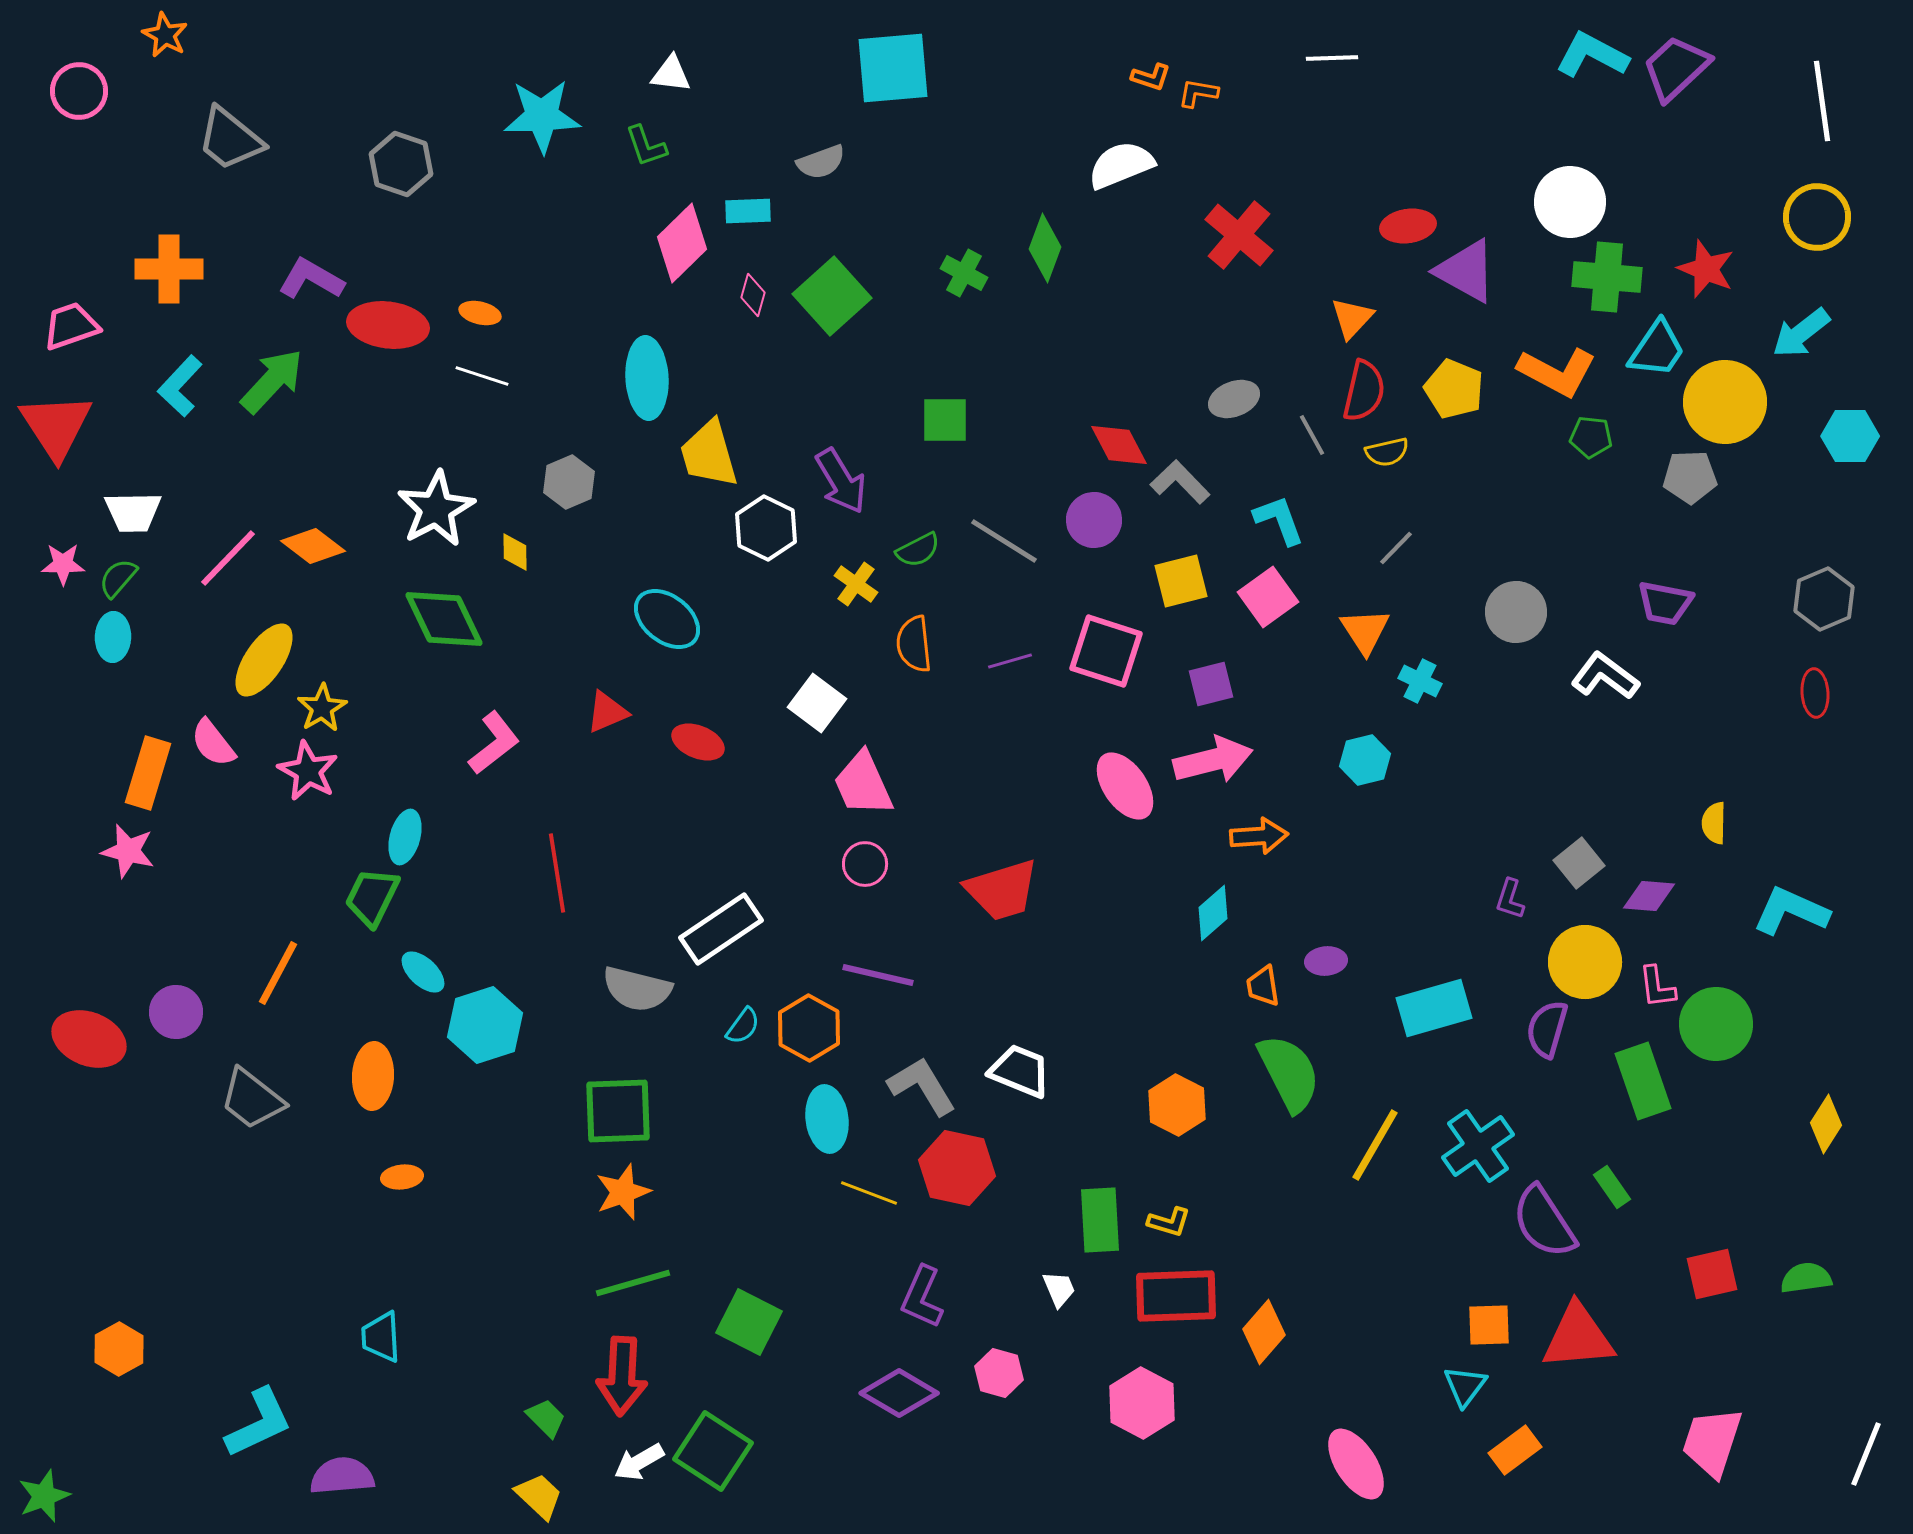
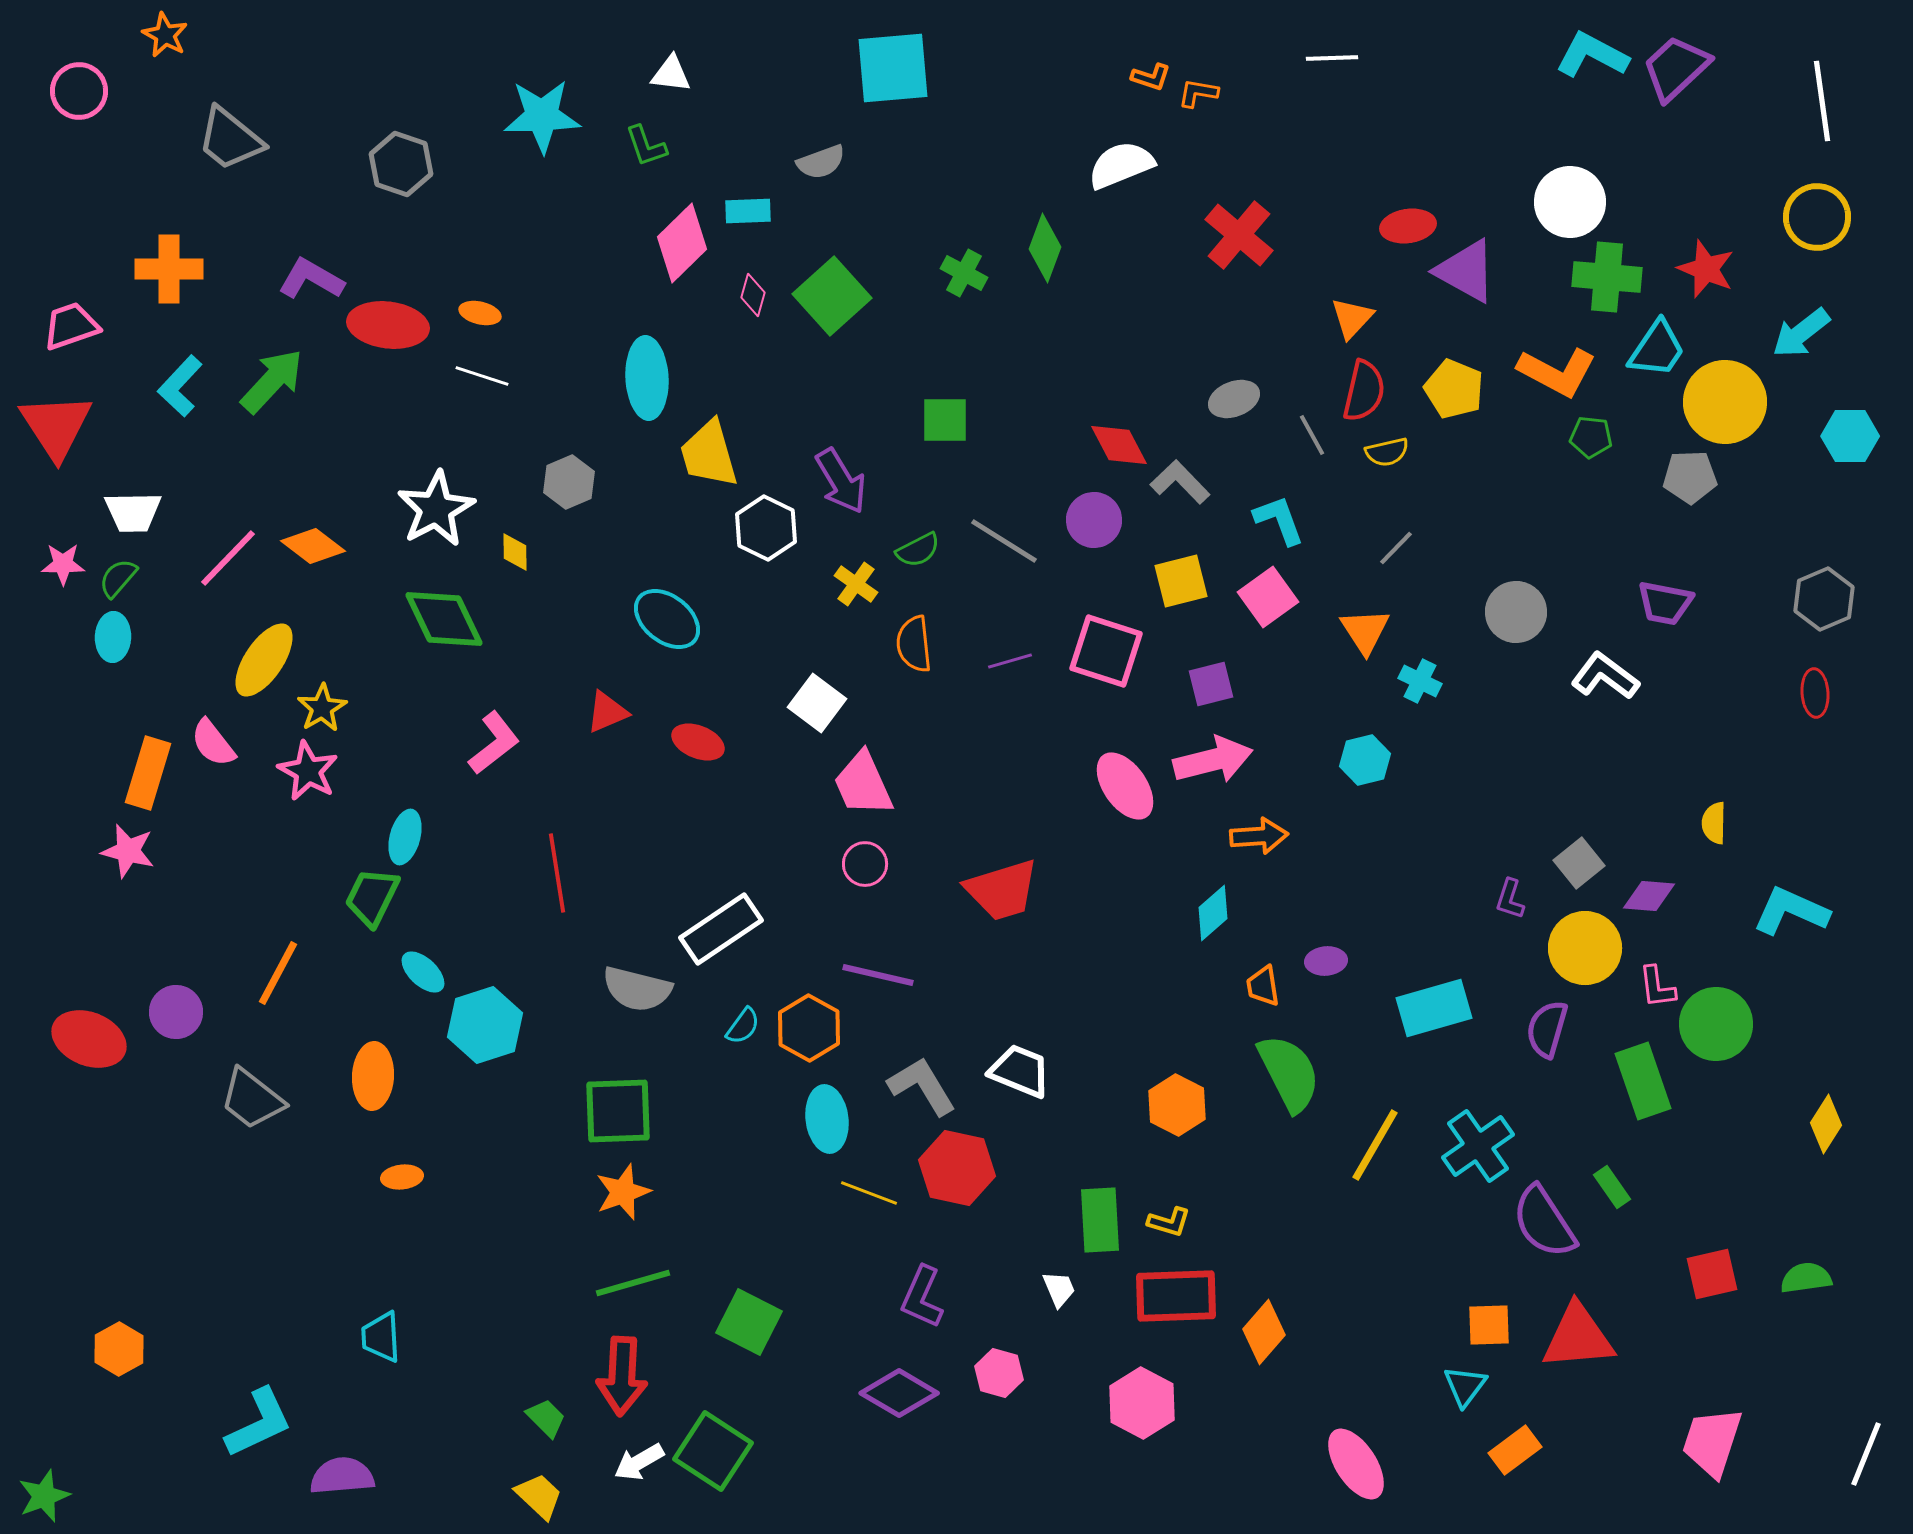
yellow circle at (1585, 962): moved 14 px up
